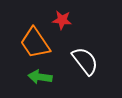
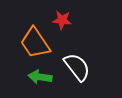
white semicircle: moved 8 px left, 6 px down
